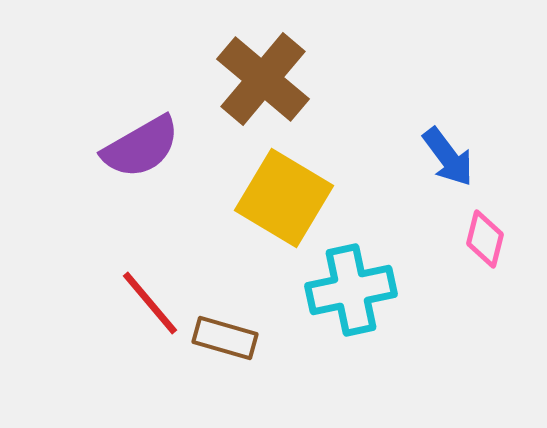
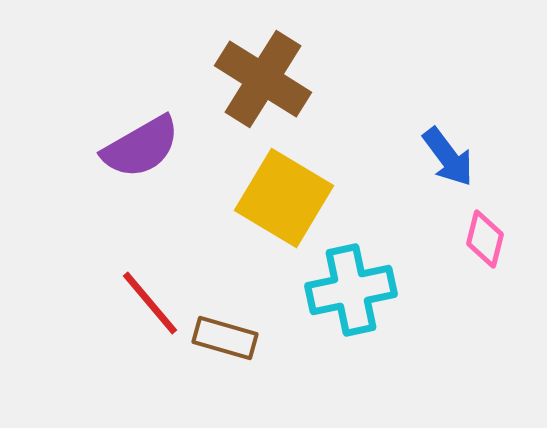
brown cross: rotated 8 degrees counterclockwise
